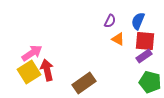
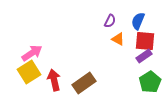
red arrow: moved 7 px right, 10 px down
green pentagon: rotated 25 degrees clockwise
